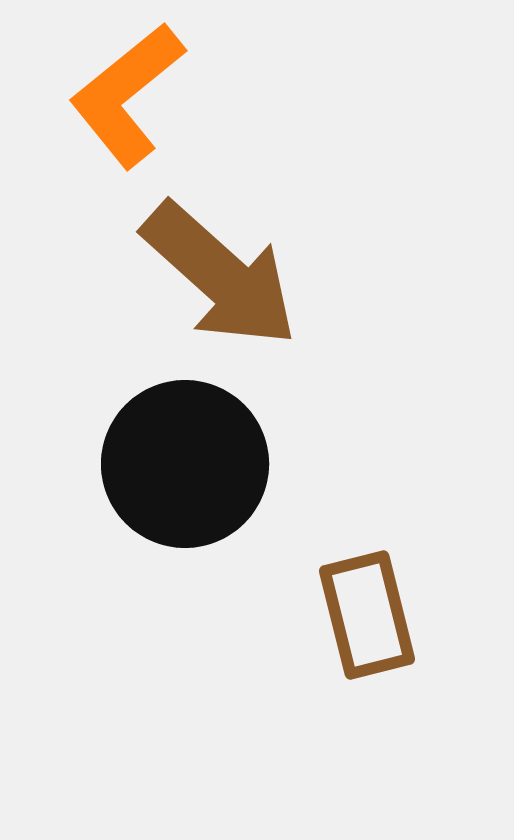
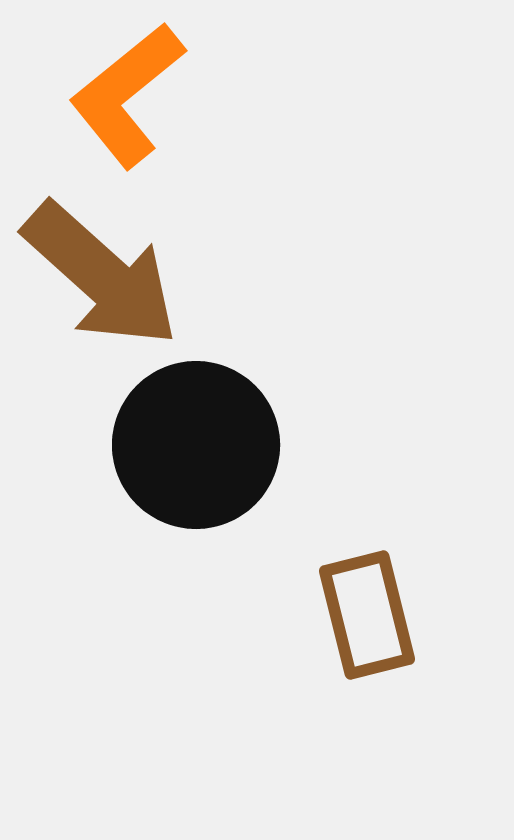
brown arrow: moved 119 px left
black circle: moved 11 px right, 19 px up
